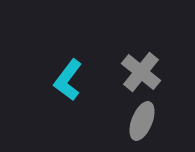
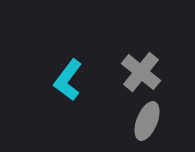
gray ellipse: moved 5 px right
